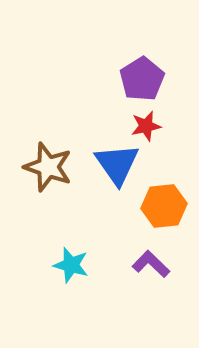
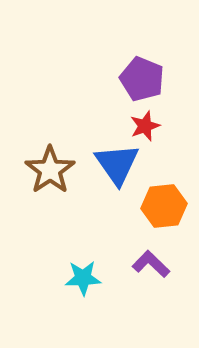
purple pentagon: rotated 18 degrees counterclockwise
red star: moved 1 px left; rotated 8 degrees counterclockwise
brown star: moved 2 px right, 3 px down; rotated 18 degrees clockwise
cyan star: moved 12 px right, 13 px down; rotated 18 degrees counterclockwise
